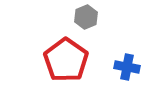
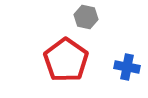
gray hexagon: rotated 25 degrees counterclockwise
